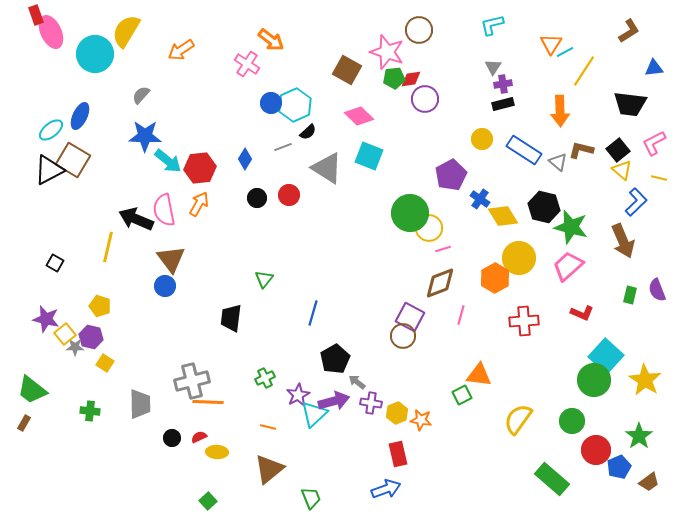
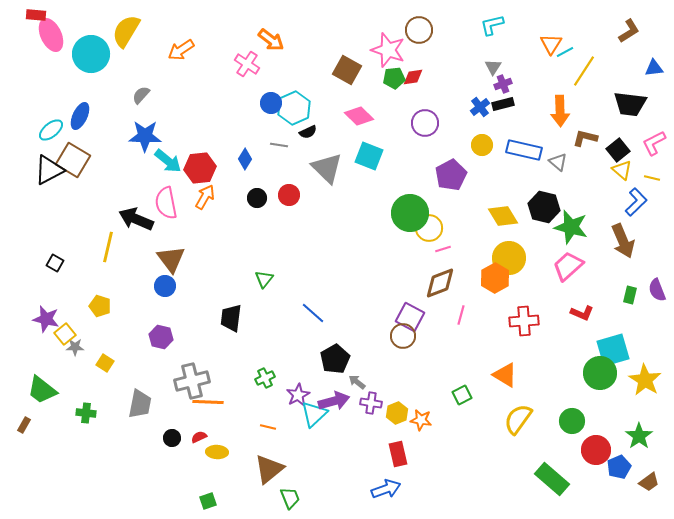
red rectangle at (36, 15): rotated 66 degrees counterclockwise
pink ellipse at (51, 32): moved 3 px down
pink star at (387, 52): moved 1 px right, 2 px up
cyan circle at (95, 54): moved 4 px left
red diamond at (411, 79): moved 2 px right, 2 px up
purple cross at (503, 84): rotated 12 degrees counterclockwise
purple circle at (425, 99): moved 24 px down
cyan hexagon at (295, 105): moved 1 px left, 3 px down
black semicircle at (308, 132): rotated 18 degrees clockwise
yellow circle at (482, 139): moved 6 px down
gray line at (283, 147): moved 4 px left, 2 px up; rotated 30 degrees clockwise
blue rectangle at (524, 150): rotated 20 degrees counterclockwise
brown L-shape at (581, 150): moved 4 px right, 12 px up
gray triangle at (327, 168): rotated 12 degrees clockwise
yellow line at (659, 178): moved 7 px left
blue cross at (480, 199): moved 92 px up; rotated 18 degrees clockwise
orange arrow at (199, 204): moved 6 px right, 7 px up
pink semicircle at (164, 210): moved 2 px right, 7 px up
yellow circle at (519, 258): moved 10 px left
blue line at (313, 313): rotated 65 degrees counterclockwise
purple hexagon at (91, 337): moved 70 px right
cyan square at (606, 356): moved 7 px right, 6 px up; rotated 32 degrees clockwise
orange triangle at (479, 375): moved 26 px right; rotated 24 degrees clockwise
green circle at (594, 380): moved 6 px right, 7 px up
green trapezoid at (32, 390): moved 10 px right
gray trapezoid at (140, 404): rotated 12 degrees clockwise
green cross at (90, 411): moved 4 px left, 2 px down
brown rectangle at (24, 423): moved 2 px down
green trapezoid at (311, 498): moved 21 px left
green square at (208, 501): rotated 24 degrees clockwise
